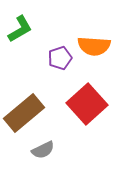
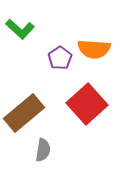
green L-shape: rotated 72 degrees clockwise
orange semicircle: moved 3 px down
purple pentagon: rotated 15 degrees counterclockwise
gray semicircle: rotated 55 degrees counterclockwise
